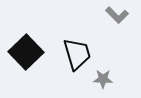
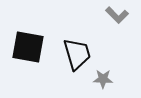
black square: moved 2 px right, 5 px up; rotated 36 degrees counterclockwise
